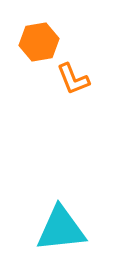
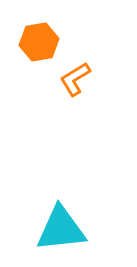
orange L-shape: moved 2 px right; rotated 81 degrees clockwise
